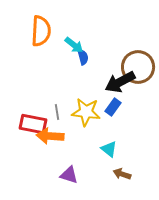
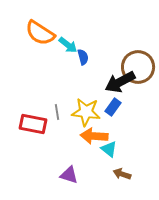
orange semicircle: moved 1 px left, 2 px down; rotated 120 degrees clockwise
cyan arrow: moved 6 px left
orange arrow: moved 44 px right
